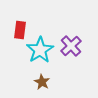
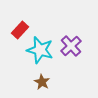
red rectangle: rotated 36 degrees clockwise
cyan star: rotated 24 degrees counterclockwise
